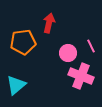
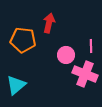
orange pentagon: moved 2 px up; rotated 15 degrees clockwise
pink line: rotated 24 degrees clockwise
pink circle: moved 2 px left, 2 px down
pink cross: moved 4 px right, 2 px up
